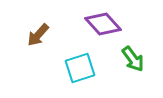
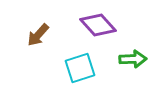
purple diamond: moved 5 px left, 1 px down
green arrow: rotated 56 degrees counterclockwise
